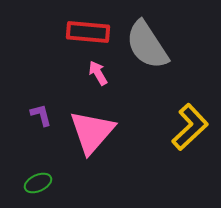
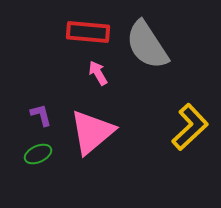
pink triangle: rotated 9 degrees clockwise
green ellipse: moved 29 px up
